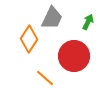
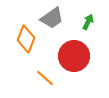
gray trapezoid: rotated 30 degrees clockwise
orange diamond: moved 3 px left; rotated 12 degrees counterclockwise
